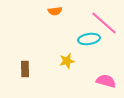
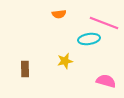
orange semicircle: moved 4 px right, 3 px down
pink line: rotated 20 degrees counterclockwise
yellow star: moved 2 px left
